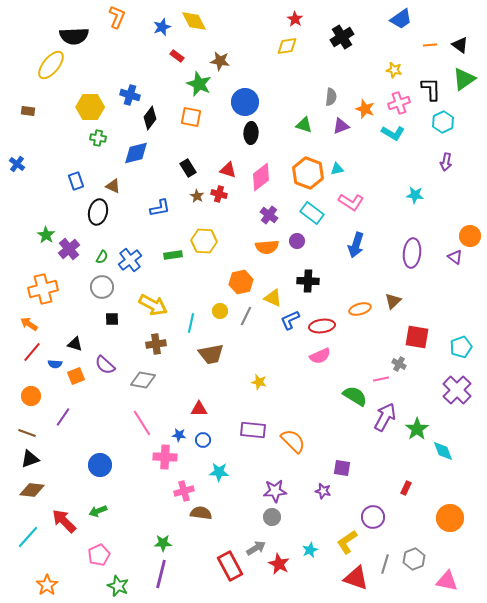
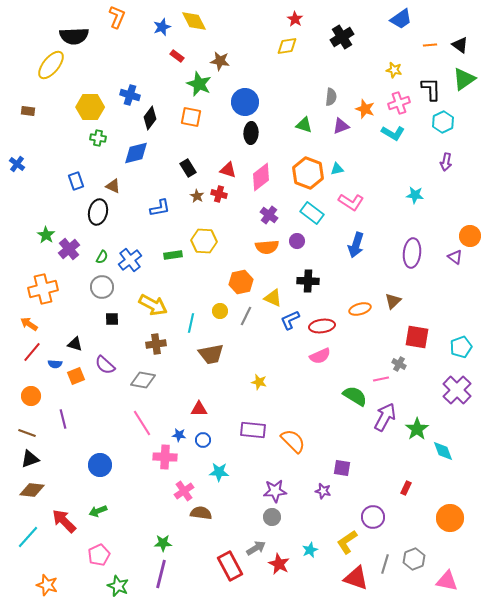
purple line at (63, 417): moved 2 px down; rotated 48 degrees counterclockwise
pink cross at (184, 491): rotated 18 degrees counterclockwise
orange star at (47, 585): rotated 20 degrees counterclockwise
